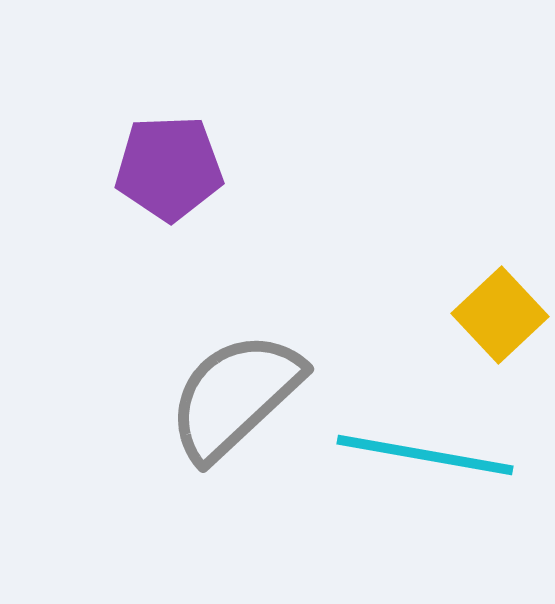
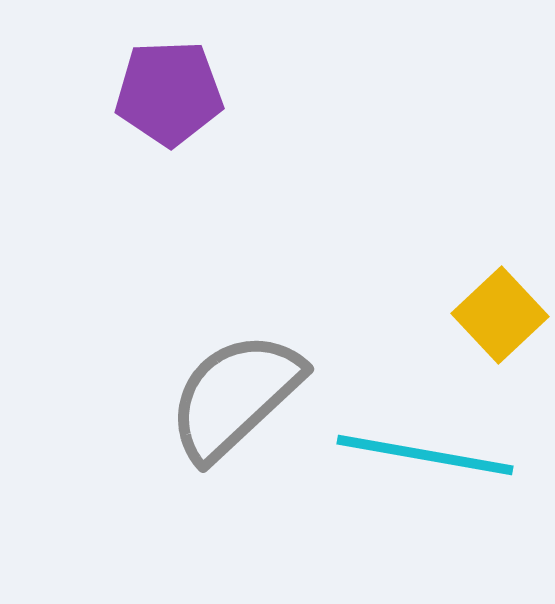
purple pentagon: moved 75 px up
